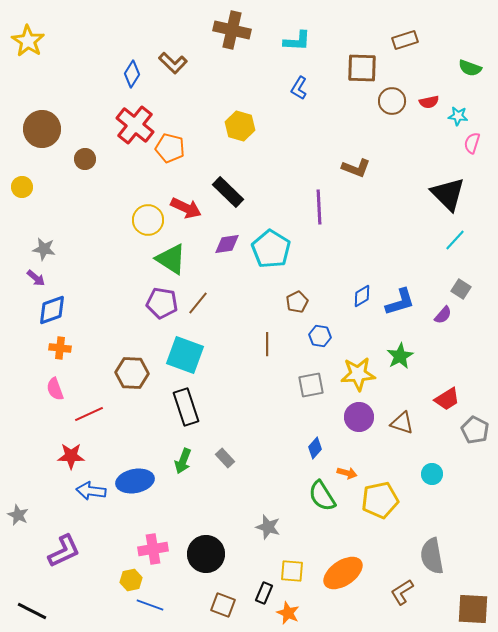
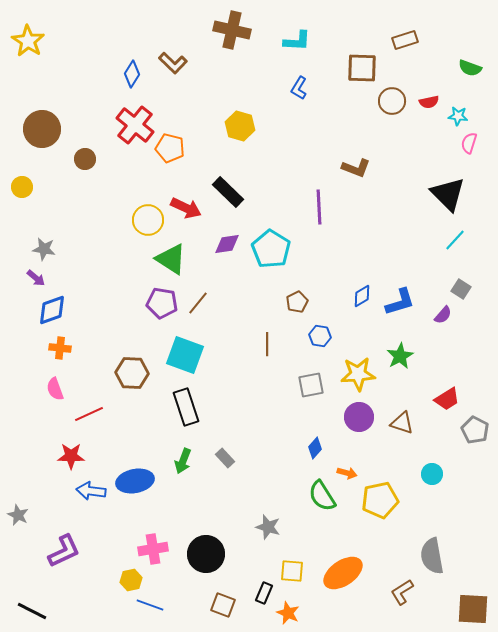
pink semicircle at (472, 143): moved 3 px left
